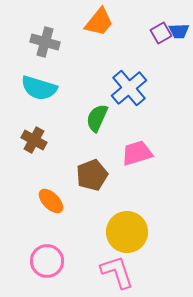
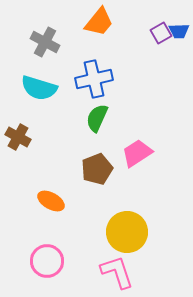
gray cross: rotated 12 degrees clockwise
blue cross: moved 35 px left, 9 px up; rotated 27 degrees clockwise
brown cross: moved 16 px left, 3 px up
pink trapezoid: rotated 16 degrees counterclockwise
brown pentagon: moved 5 px right, 6 px up
orange ellipse: rotated 16 degrees counterclockwise
